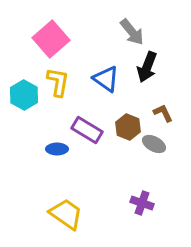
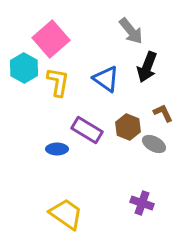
gray arrow: moved 1 px left, 1 px up
cyan hexagon: moved 27 px up
